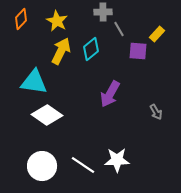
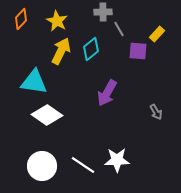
purple arrow: moved 3 px left, 1 px up
